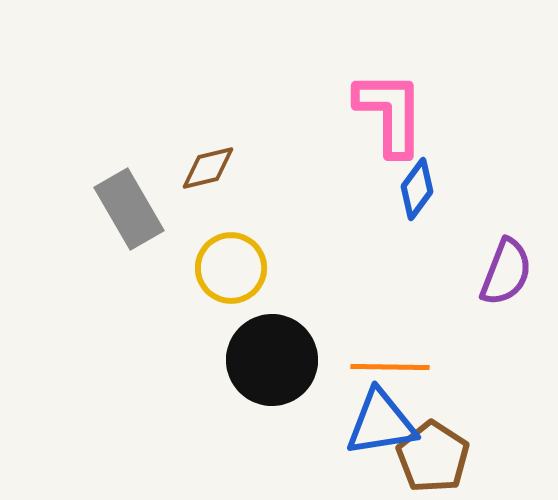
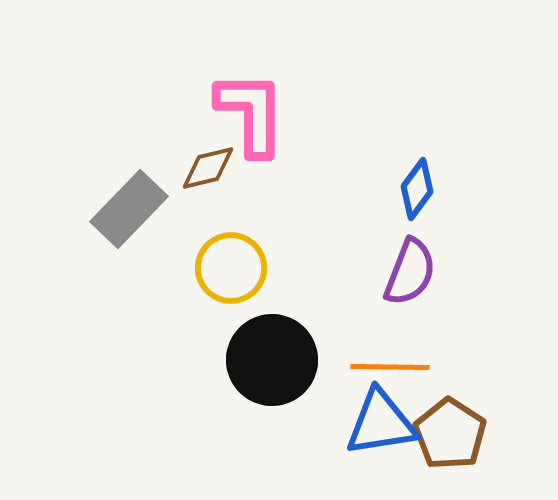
pink L-shape: moved 139 px left
gray rectangle: rotated 74 degrees clockwise
purple semicircle: moved 96 px left
brown pentagon: moved 17 px right, 23 px up
